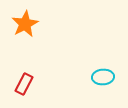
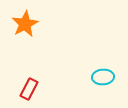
red rectangle: moved 5 px right, 5 px down
